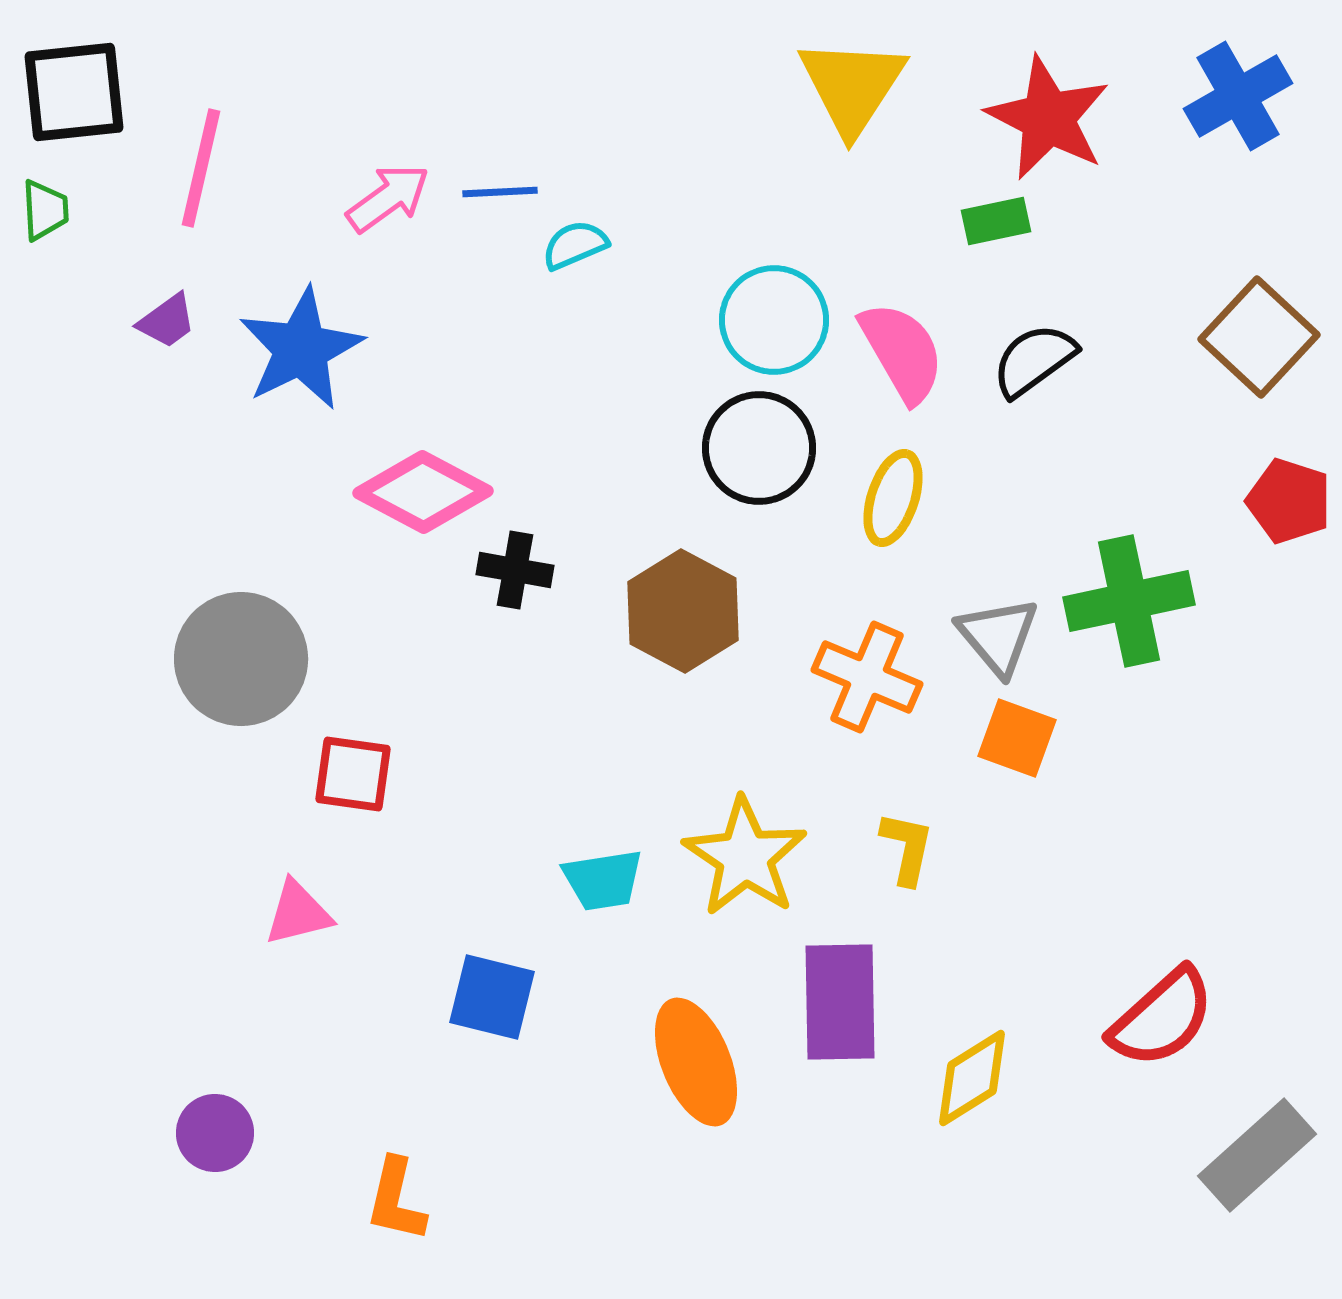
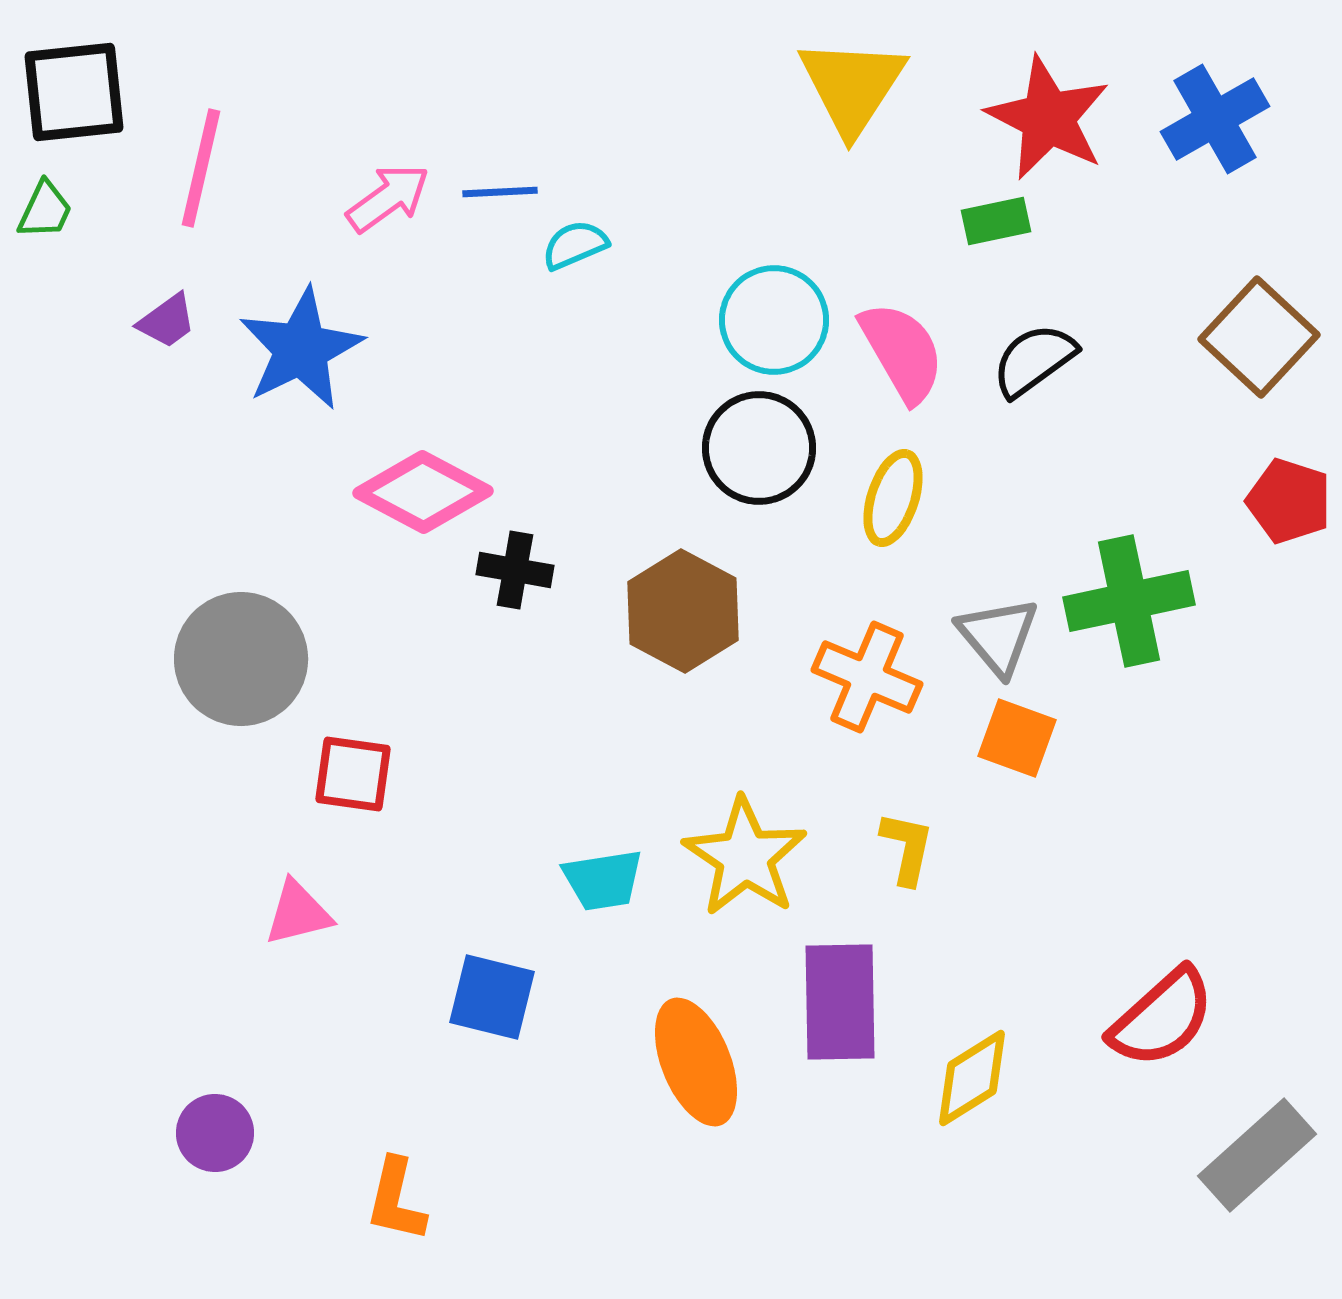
blue cross: moved 23 px left, 23 px down
green trapezoid: rotated 28 degrees clockwise
